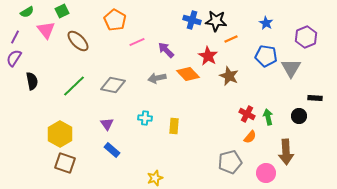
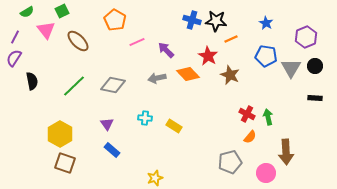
brown star: moved 1 px right, 1 px up
black circle: moved 16 px right, 50 px up
yellow rectangle: rotated 63 degrees counterclockwise
